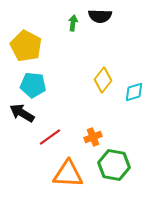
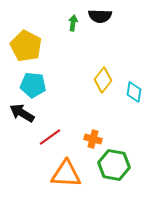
cyan diamond: rotated 65 degrees counterclockwise
orange cross: moved 2 px down; rotated 36 degrees clockwise
orange triangle: moved 2 px left
